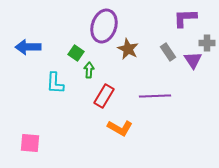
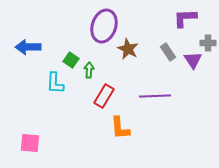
gray cross: moved 1 px right
green square: moved 5 px left, 7 px down
orange L-shape: rotated 55 degrees clockwise
